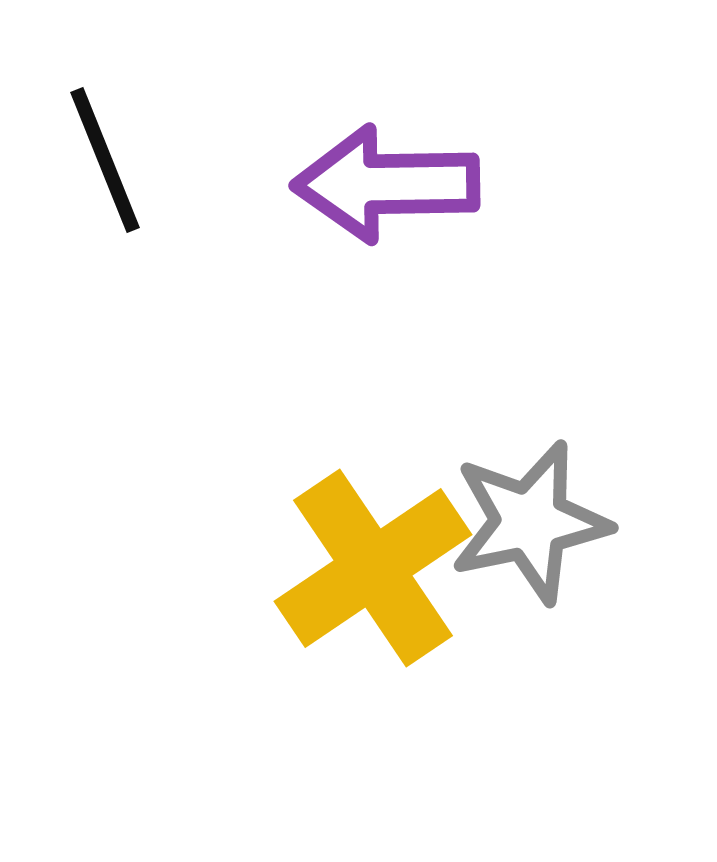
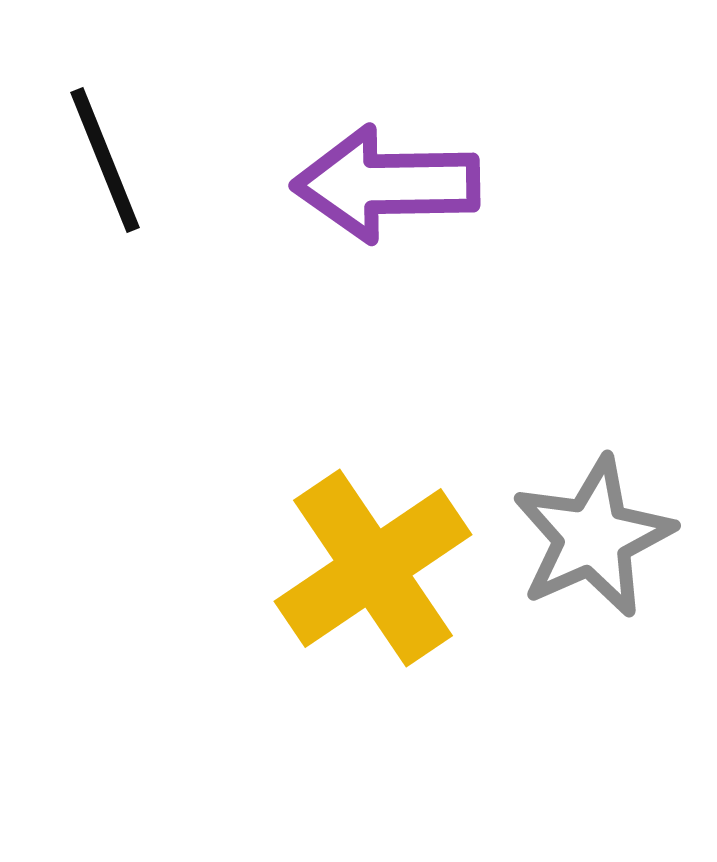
gray star: moved 63 px right, 15 px down; rotated 12 degrees counterclockwise
